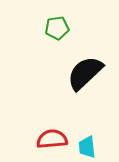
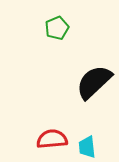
green pentagon: rotated 15 degrees counterclockwise
black semicircle: moved 9 px right, 9 px down
